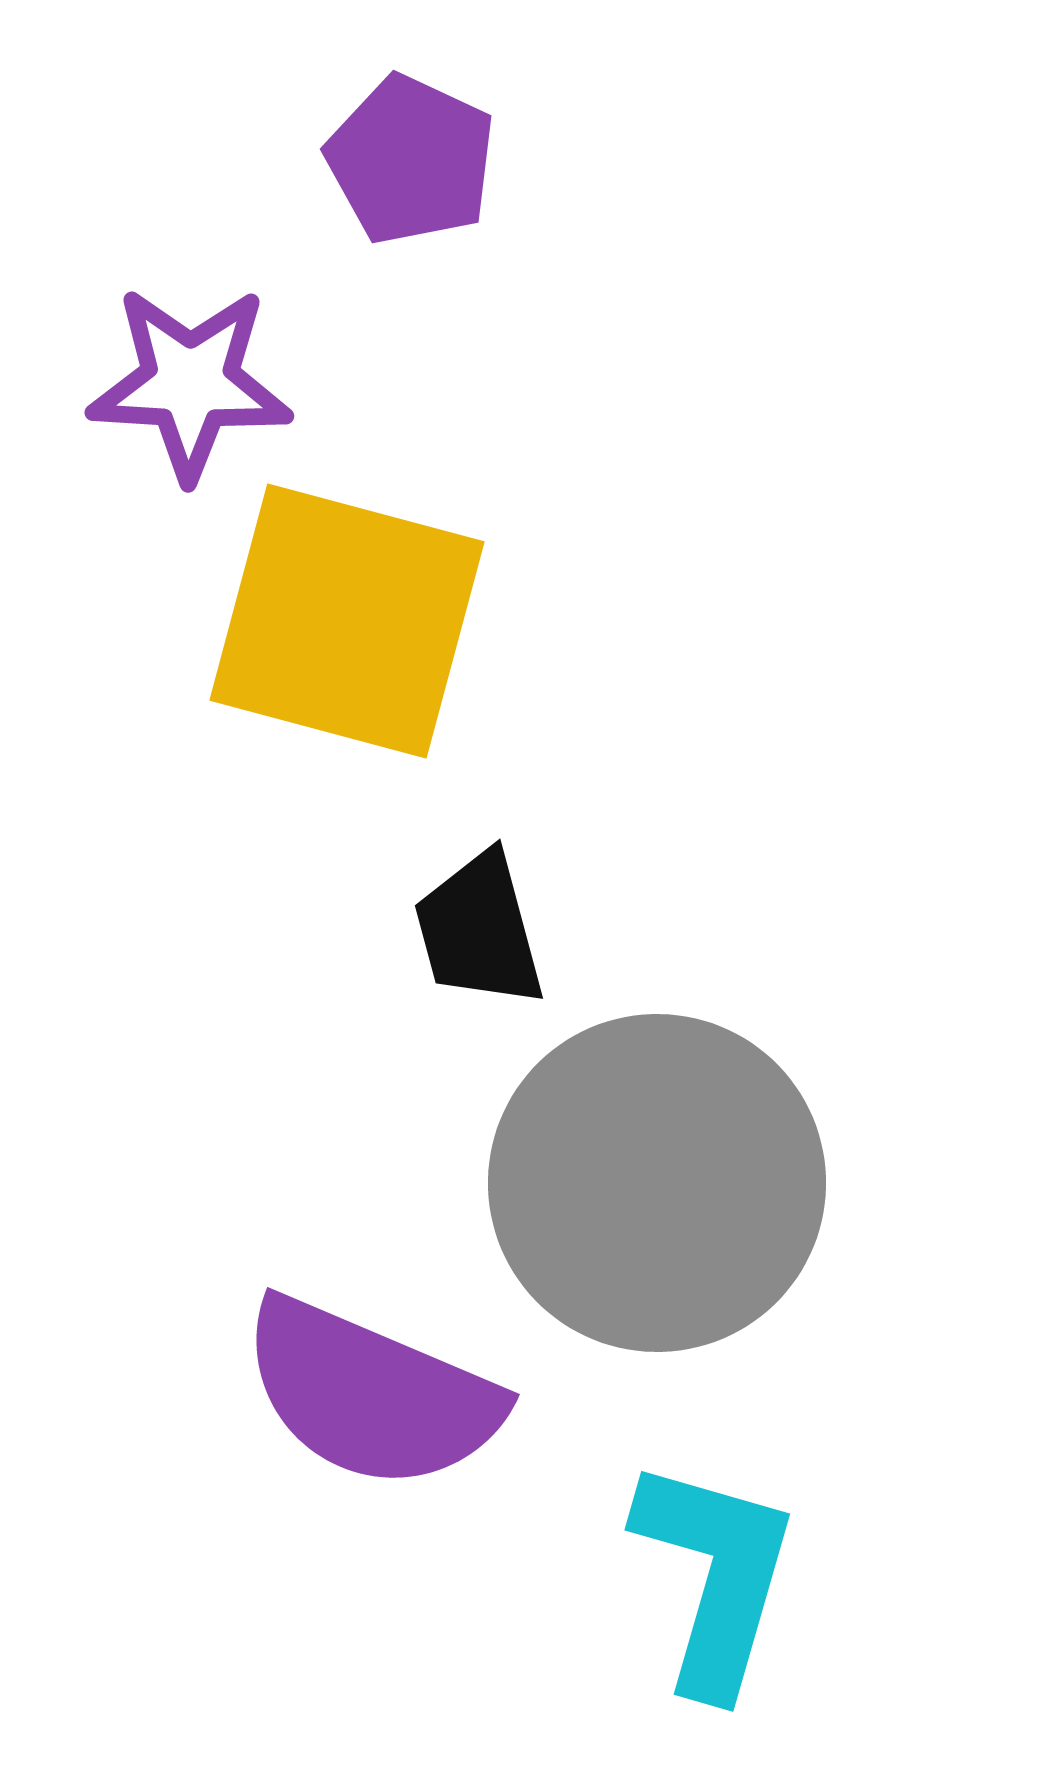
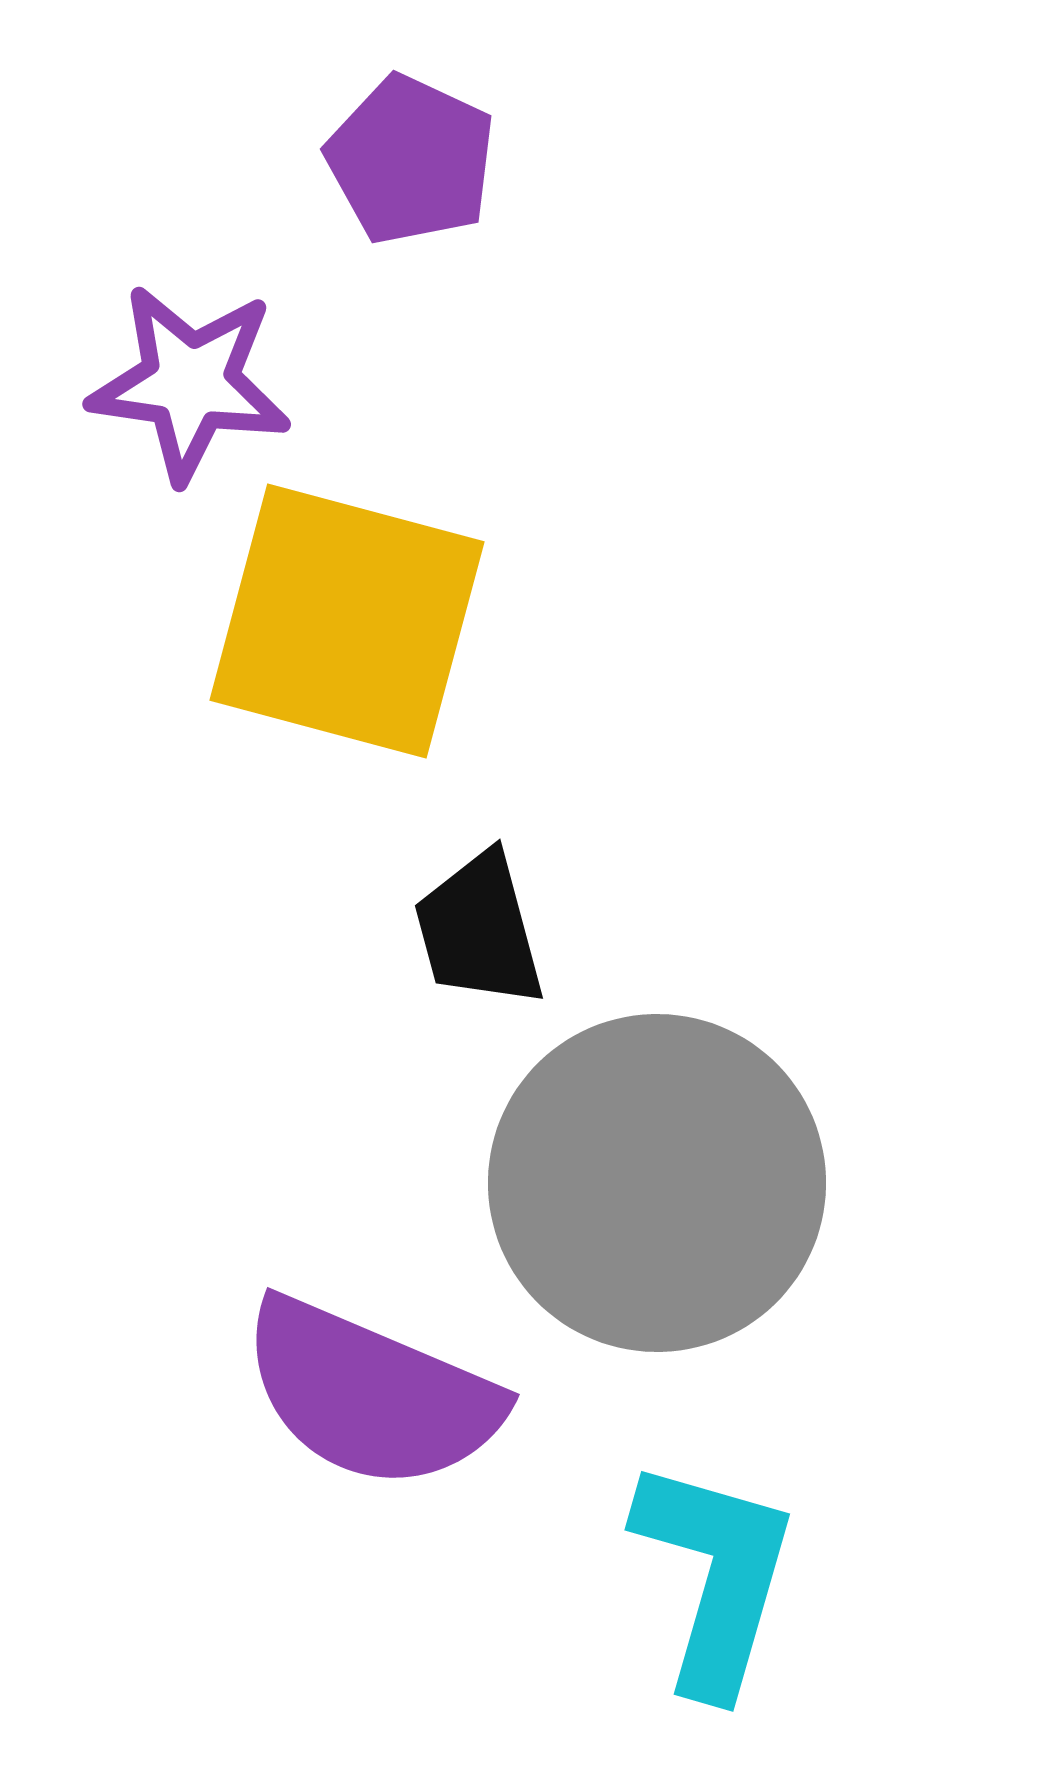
purple star: rotated 5 degrees clockwise
